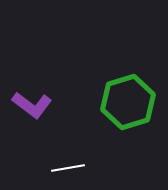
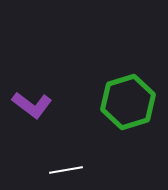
white line: moved 2 px left, 2 px down
